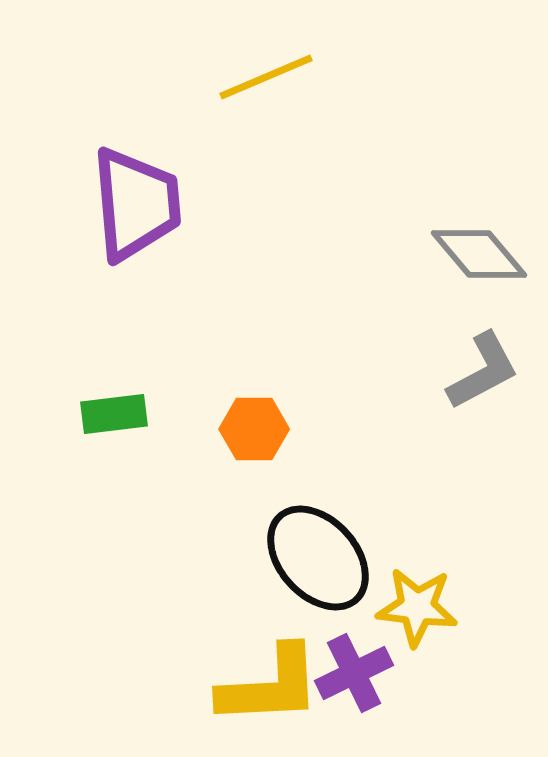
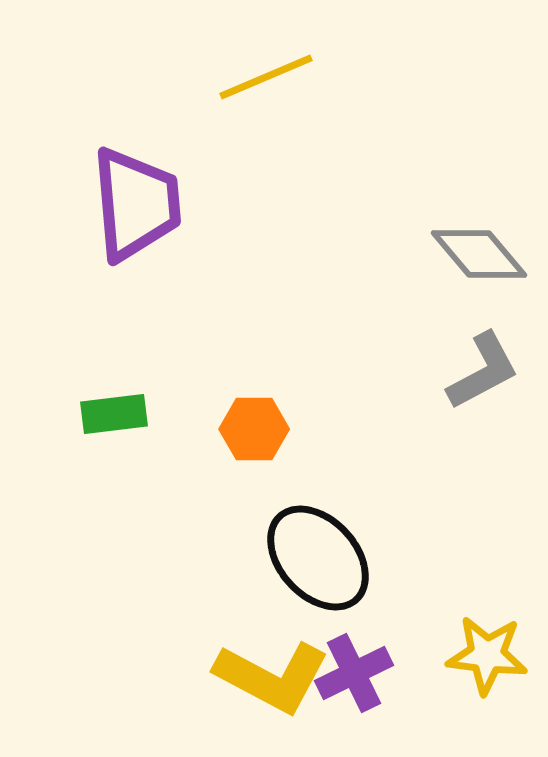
yellow star: moved 70 px right, 48 px down
yellow L-shape: moved 2 px right, 9 px up; rotated 31 degrees clockwise
